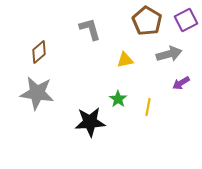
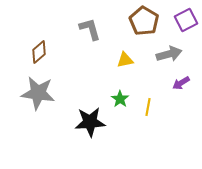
brown pentagon: moved 3 px left
gray star: moved 1 px right
green star: moved 2 px right
